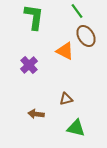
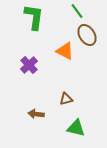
brown ellipse: moved 1 px right, 1 px up
